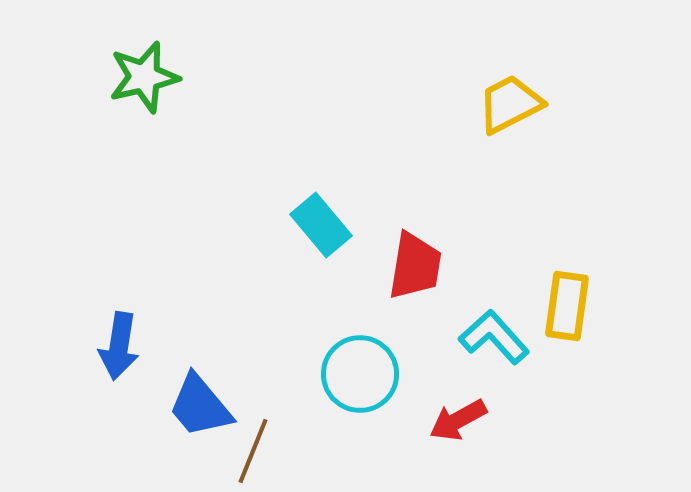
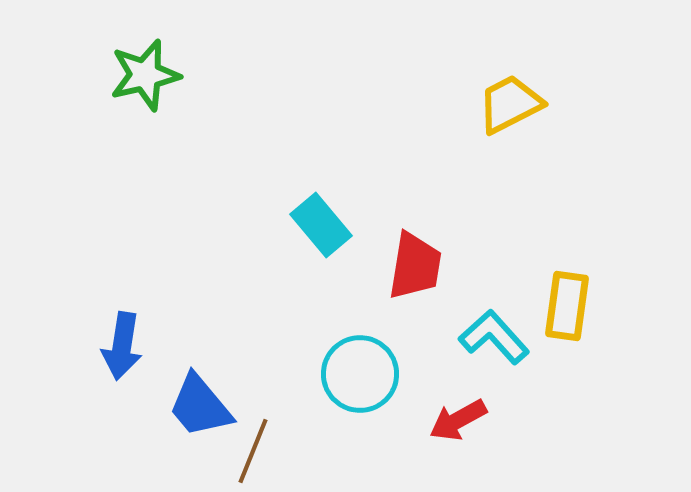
green star: moved 1 px right, 2 px up
blue arrow: moved 3 px right
